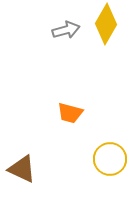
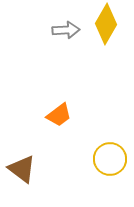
gray arrow: rotated 12 degrees clockwise
orange trapezoid: moved 11 px left, 2 px down; rotated 52 degrees counterclockwise
brown triangle: rotated 12 degrees clockwise
